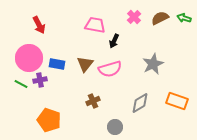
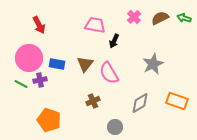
pink semicircle: moved 1 px left, 4 px down; rotated 75 degrees clockwise
